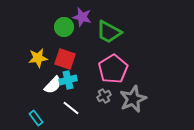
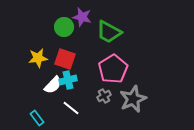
cyan rectangle: moved 1 px right
